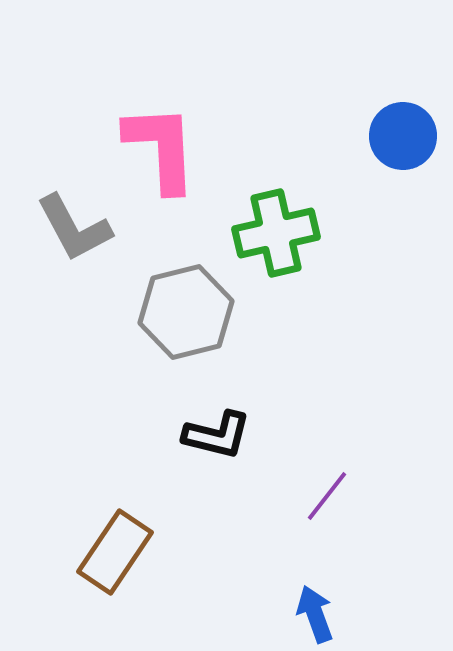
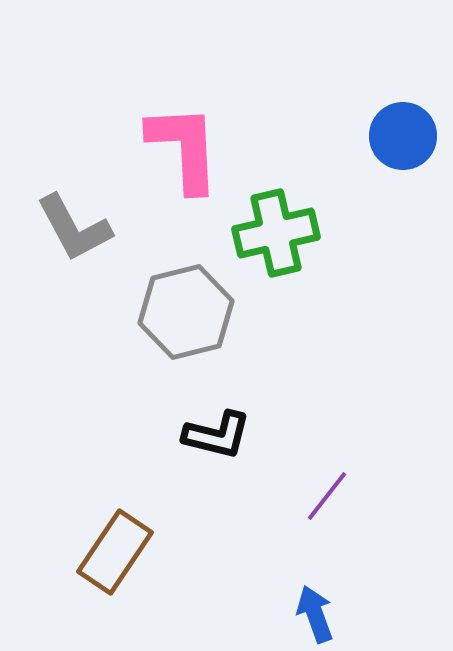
pink L-shape: moved 23 px right
